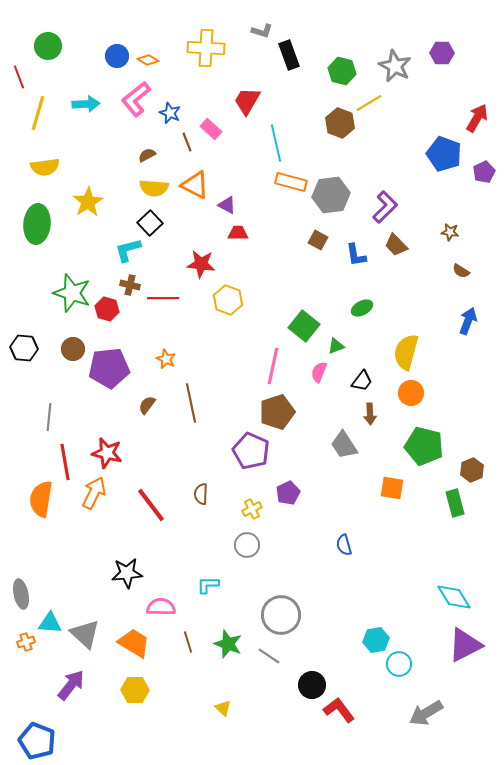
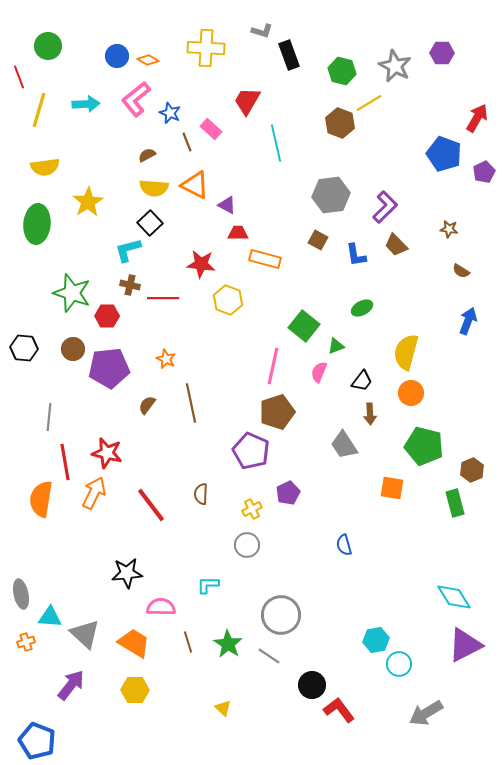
yellow line at (38, 113): moved 1 px right, 3 px up
orange rectangle at (291, 182): moved 26 px left, 77 px down
brown star at (450, 232): moved 1 px left, 3 px up
red hexagon at (107, 309): moved 7 px down; rotated 15 degrees counterclockwise
cyan triangle at (50, 623): moved 6 px up
green star at (228, 644): rotated 12 degrees clockwise
